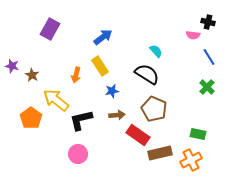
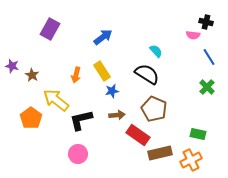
black cross: moved 2 px left
yellow rectangle: moved 2 px right, 5 px down
